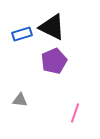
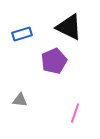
black triangle: moved 17 px right
